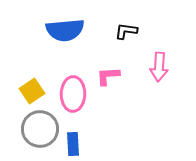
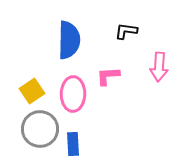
blue semicircle: moved 4 px right, 10 px down; rotated 84 degrees counterclockwise
